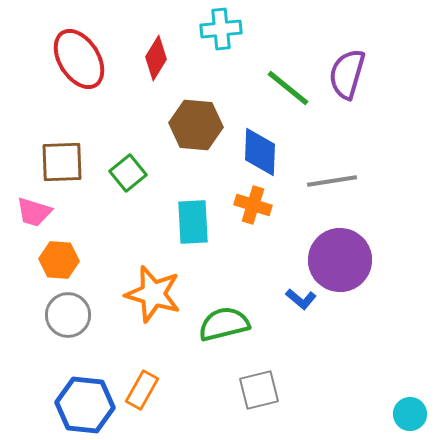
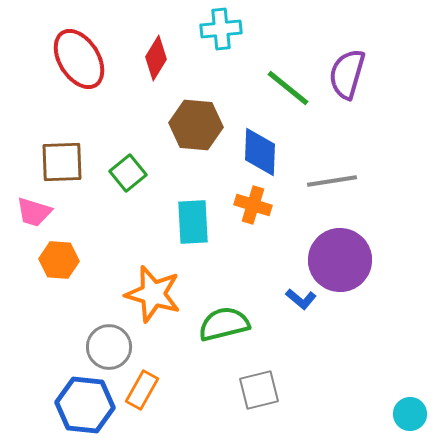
gray circle: moved 41 px right, 32 px down
